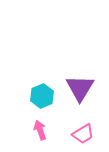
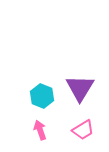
cyan hexagon: rotated 15 degrees counterclockwise
pink trapezoid: moved 4 px up
